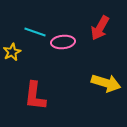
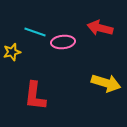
red arrow: rotated 75 degrees clockwise
yellow star: rotated 12 degrees clockwise
